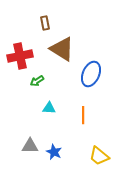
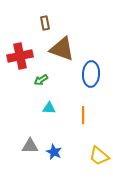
brown triangle: rotated 12 degrees counterclockwise
blue ellipse: rotated 20 degrees counterclockwise
green arrow: moved 4 px right, 1 px up
